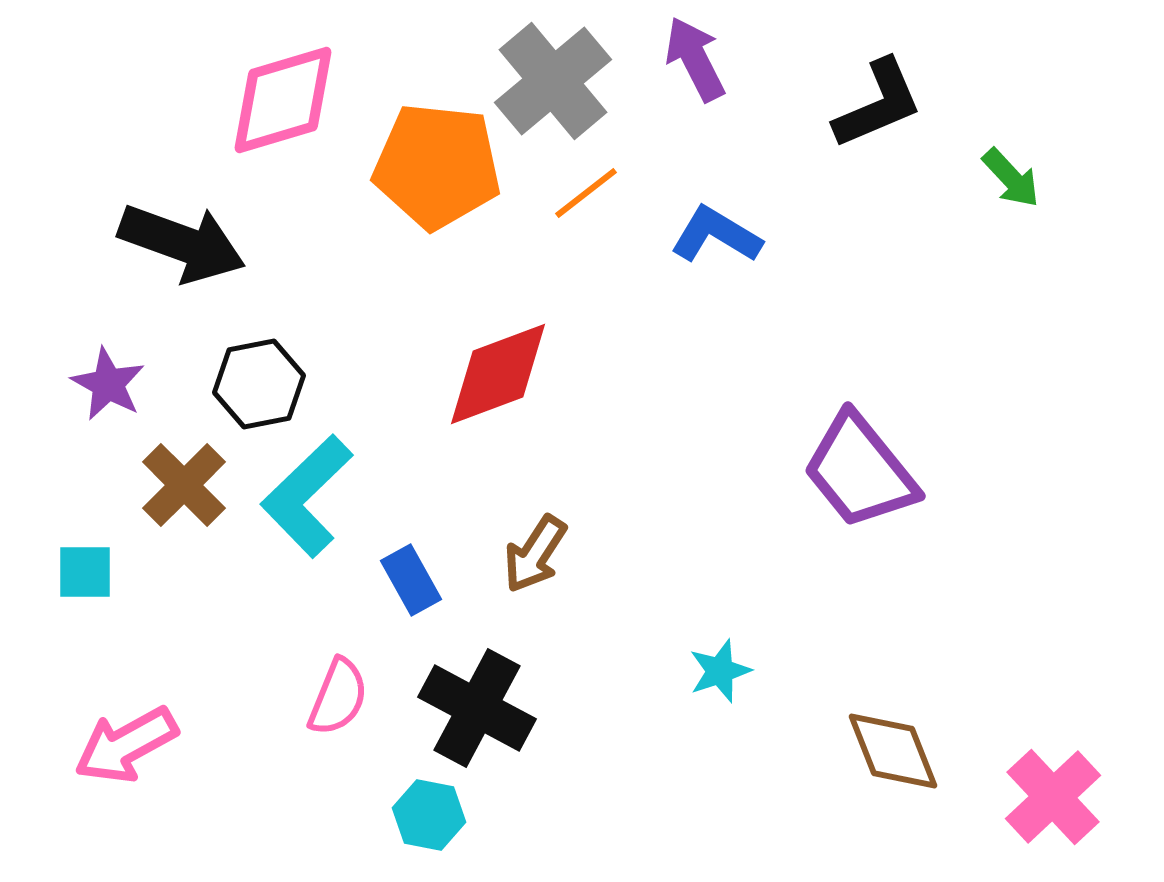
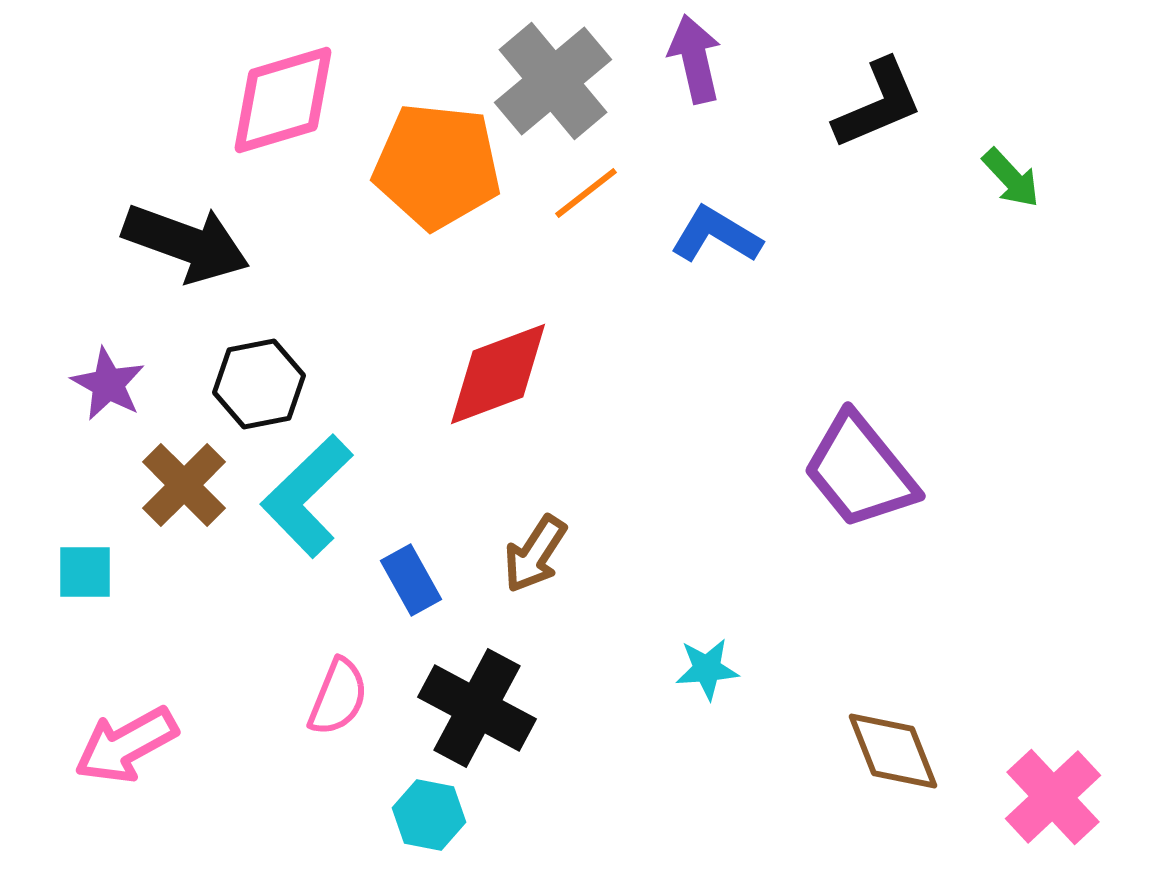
purple arrow: rotated 14 degrees clockwise
black arrow: moved 4 px right
cyan star: moved 13 px left, 2 px up; rotated 14 degrees clockwise
